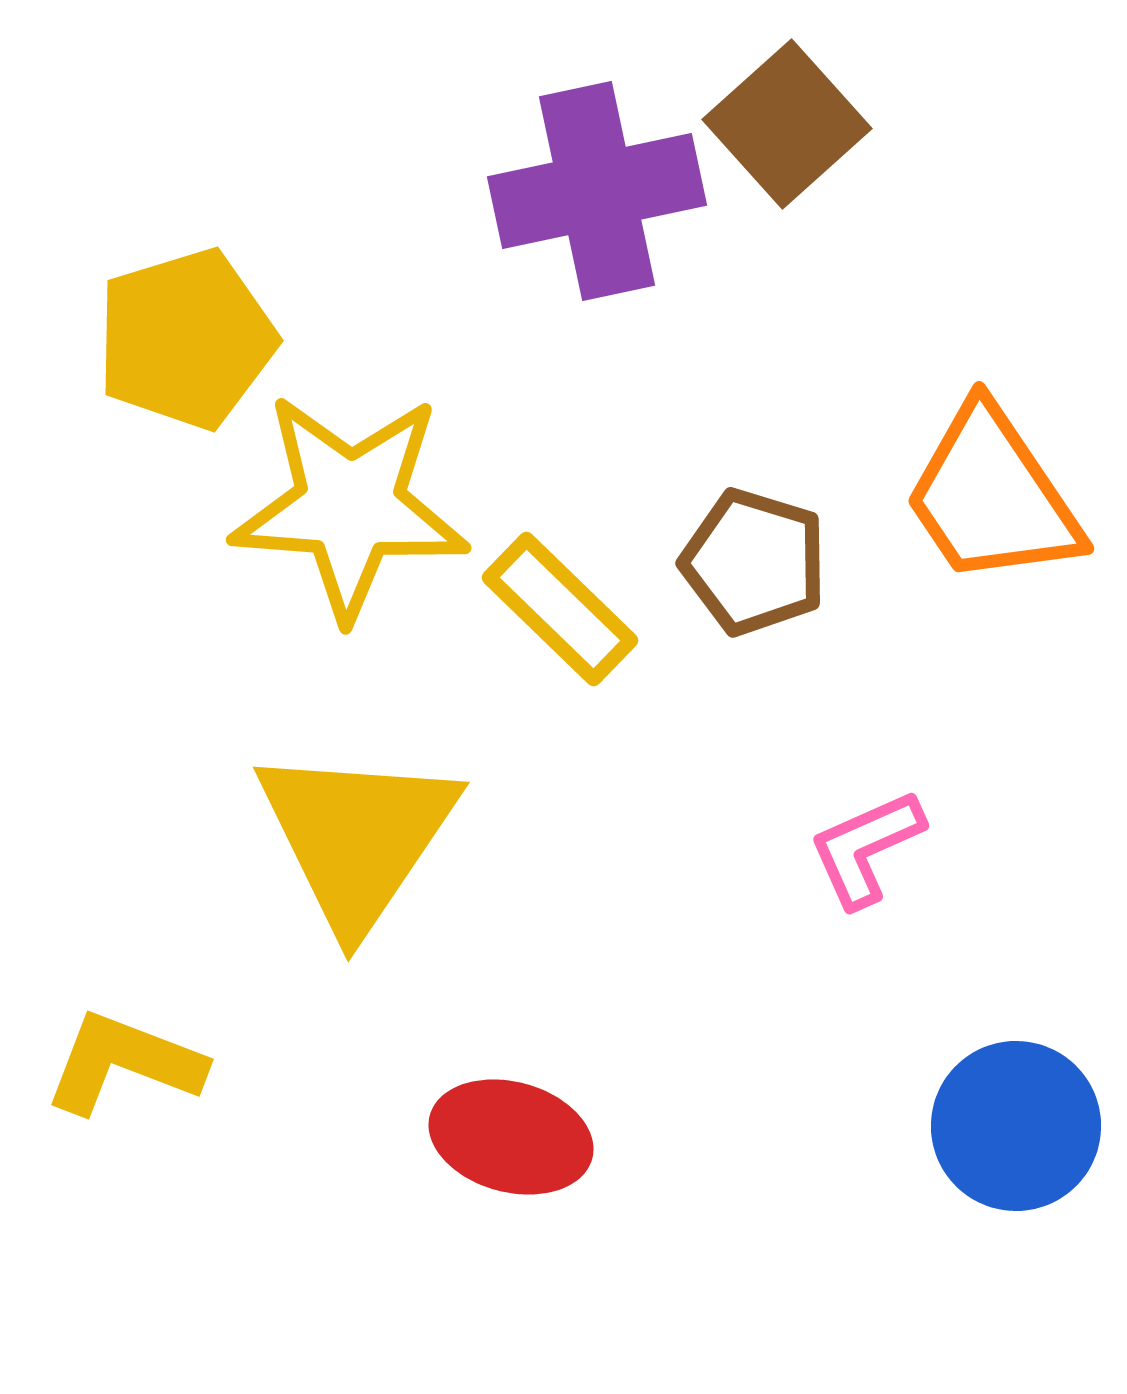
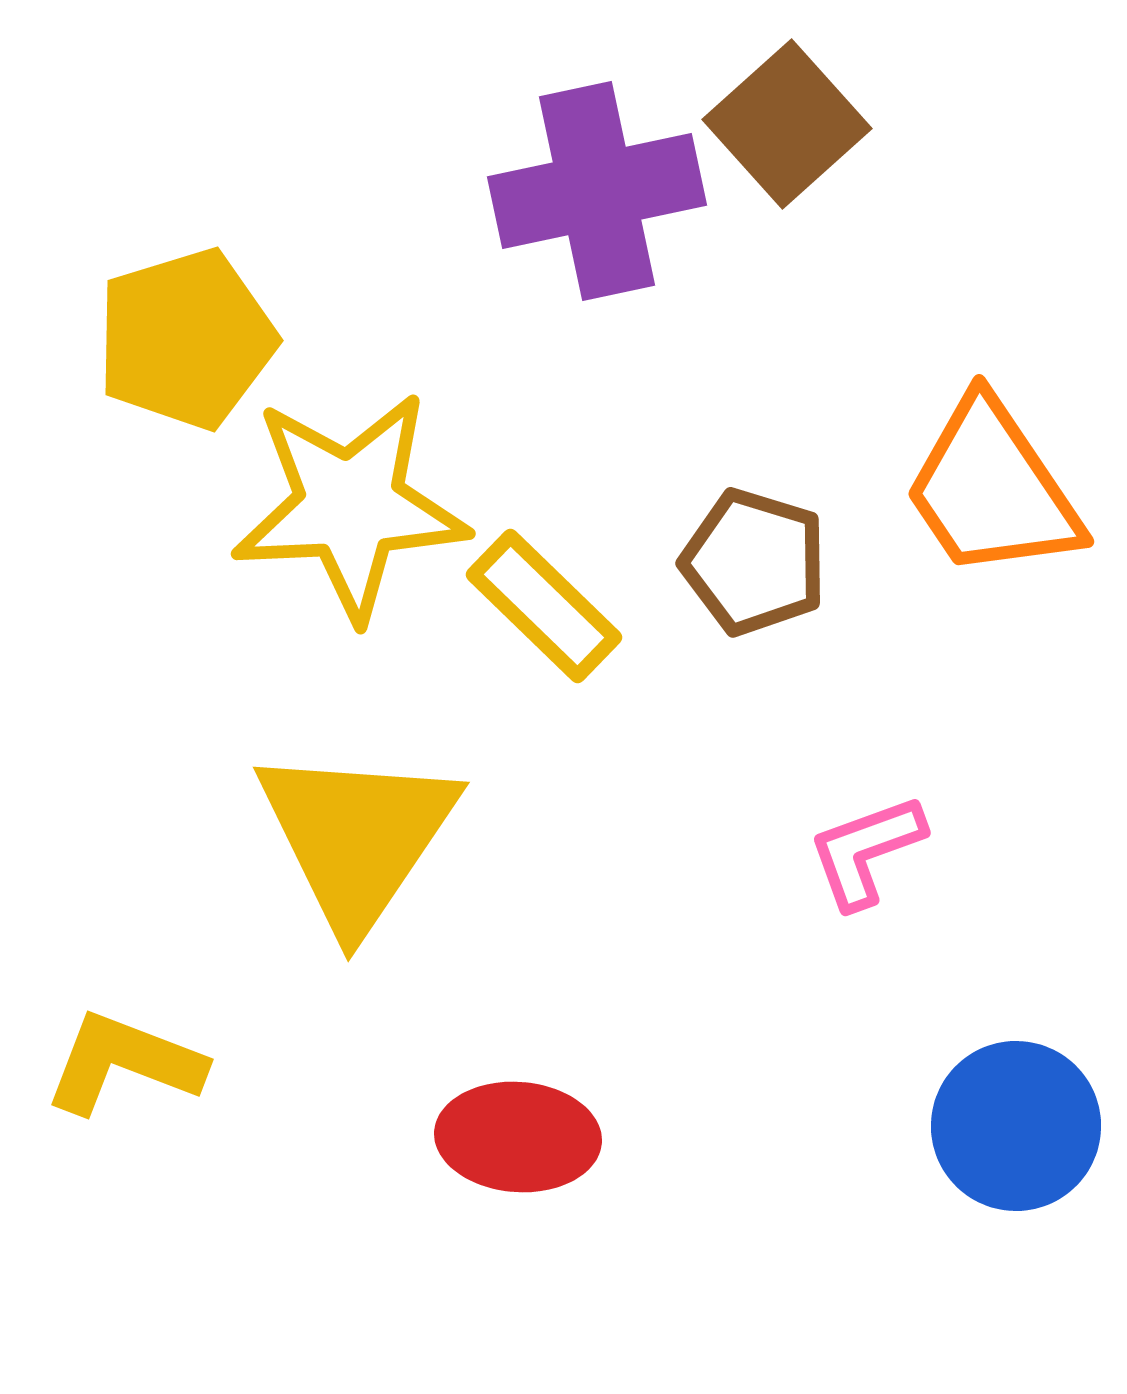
orange trapezoid: moved 7 px up
yellow star: rotated 7 degrees counterclockwise
yellow rectangle: moved 16 px left, 3 px up
pink L-shape: moved 3 px down; rotated 4 degrees clockwise
red ellipse: moved 7 px right; rotated 11 degrees counterclockwise
